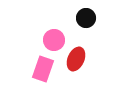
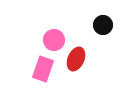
black circle: moved 17 px right, 7 px down
